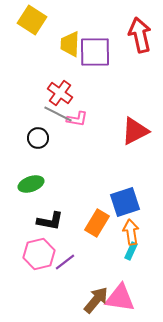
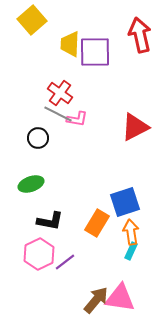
yellow square: rotated 16 degrees clockwise
red triangle: moved 4 px up
pink hexagon: rotated 12 degrees counterclockwise
